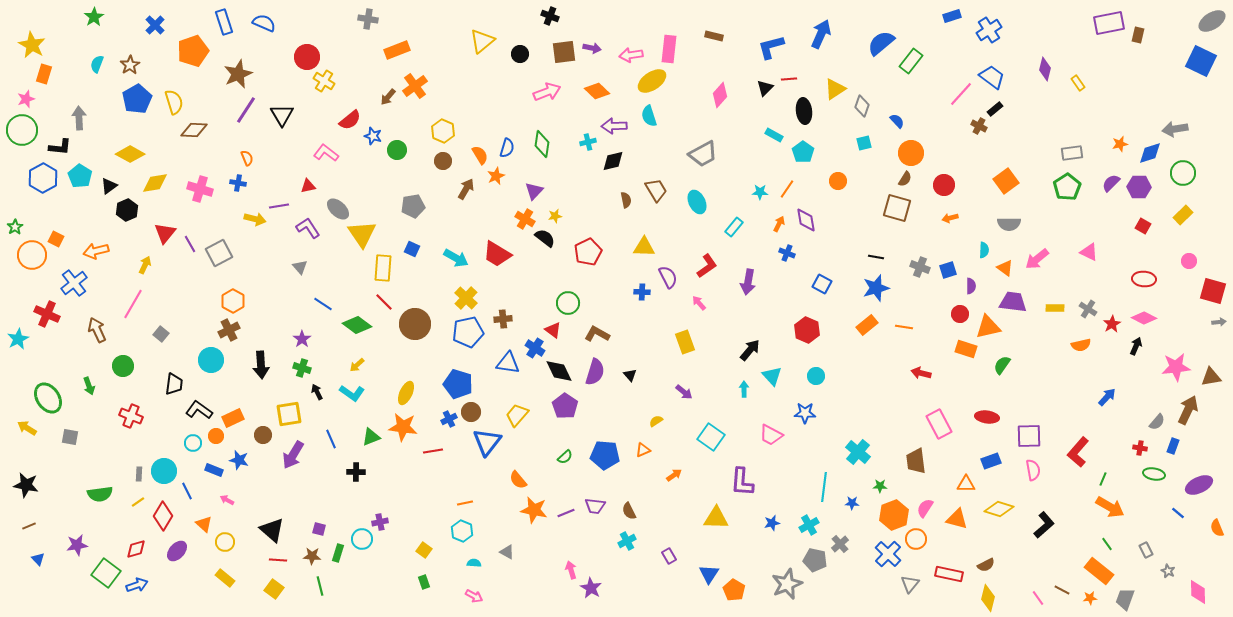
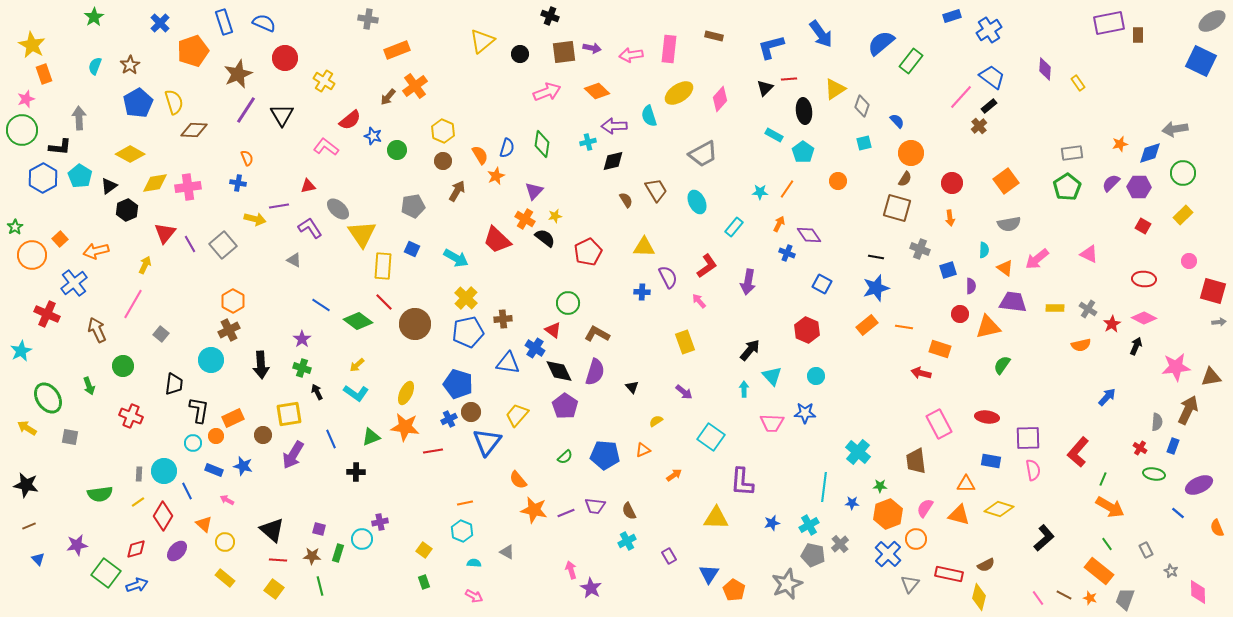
blue cross at (155, 25): moved 5 px right, 2 px up
blue arrow at (821, 34): rotated 120 degrees clockwise
brown rectangle at (1138, 35): rotated 14 degrees counterclockwise
red circle at (307, 57): moved 22 px left, 1 px down
cyan semicircle at (97, 64): moved 2 px left, 2 px down
purple diamond at (1045, 69): rotated 10 degrees counterclockwise
orange rectangle at (44, 74): rotated 36 degrees counterclockwise
yellow ellipse at (652, 81): moved 27 px right, 12 px down
pink line at (961, 94): moved 3 px down
pink diamond at (720, 95): moved 4 px down
blue pentagon at (137, 99): moved 1 px right, 4 px down
black rectangle at (995, 109): moved 6 px left, 3 px up
brown cross at (979, 126): rotated 21 degrees clockwise
pink L-shape at (326, 153): moved 6 px up
red circle at (944, 185): moved 8 px right, 2 px up
pink cross at (200, 189): moved 12 px left, 2 px up; rotated 25 degrees counterclockwise
brown arrow at (466, 189): moved 9 px left, 2 px down
brown semicircle at (626, 200): rotated 21 degrees counterclockwise
orange arrow at (950, 218): rotated 84 degrees counterclockwise
purple diamond at (806, 220): moved 3 px right, 15 px down; rotated 25 degrees counterclockwise
gray semicircle at (1009, 224): rotated 10 degrees counterclockwise
purple L-shape at (308, 228): moved 2 px right
orange square at (56, 239): moved 4 px right; rotated 21 degrees clockwise
pink triangle at (1089, 252): moved 2 px down
gray square at (219, 253): moved 4 px right, 8 px up; rotated 12 degrees counterclockwise
red trapezoid at (497, 254): moved 14 px up; rotated 12 degrees clockwise
gray triangle at (300, 267): moved 6 px left, 7 px up; rotated 21 degrees counterclockwise
gray cross at (920, 267): moved 18 px up
yellow rectangle at (383, 268): moved 2 px up
pink arrow at (699, 303): moved 2 px up
blue line at (323, 304): moved 2 px left, 1 px down
green diamond at (357, 325): moved 1 px right, 4 px up
cyan star at (18, 339): moved 3 px right, 12 px down
orange rectangle at (966, 349): moved 26 px left
black triangle at (630, 375): moved 2 px right, 12 px down
cyan L-shape at (352, 393): moved 4 px right
black L-shape at (199, 410): rotated 64 degrees clockwise
gray semicircle at (1157, 422): rotated 36 degrees counterclockwise
orange star at (403, 427): moved 2 px right
pink trapezoid at (771, 435): moved 1 px right, 12 px up; rotated 25 degrees counterclockwise
purple square at (1029, 436): moved 1 px left, 2 px down
red cross at (1140, 448): rotated 24 degrees clockwise
blue star at (239, 460): moved 4 px right, 6 px down
blue rectangle at (991, 461): rotated 30 degrees clockwise
orange hexagon at (894, 515): moved 6 px left, 1 px up
orange triangle at (957, 519): moved 2 px right, 4 px up
black L-shape at (1044, 525): moved 13 px down
gray pentagon at (815, 560): moved 2 px left, 5 px up
gray star at (1168, 571): moved 3 px right
brown line at (1062, 590): moved 2 px right, 5 px down
yellow diamond at (988, 598): moved 9 px left, 1 px up
orange star at (1090, 598): rotated 24 degrees clockwise
